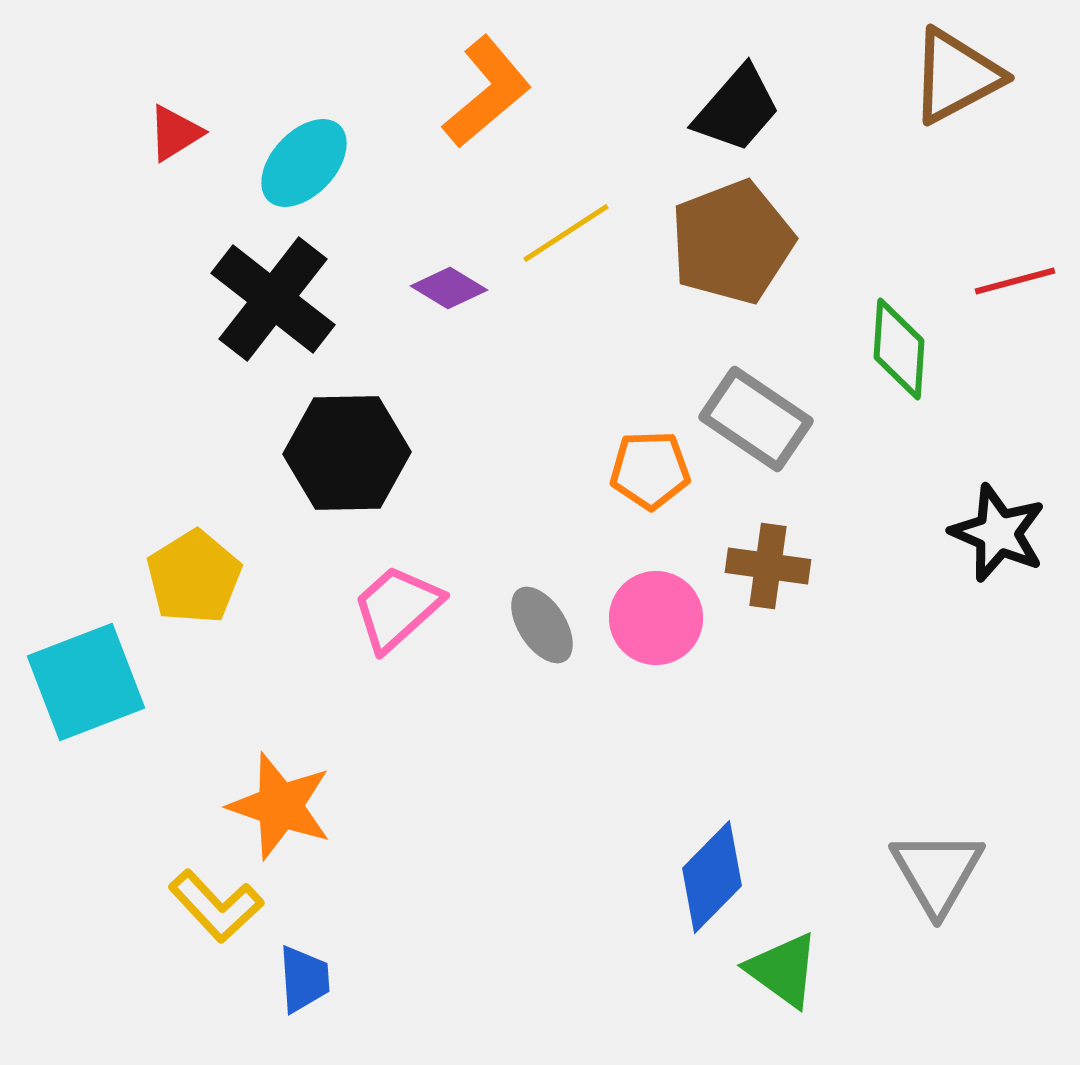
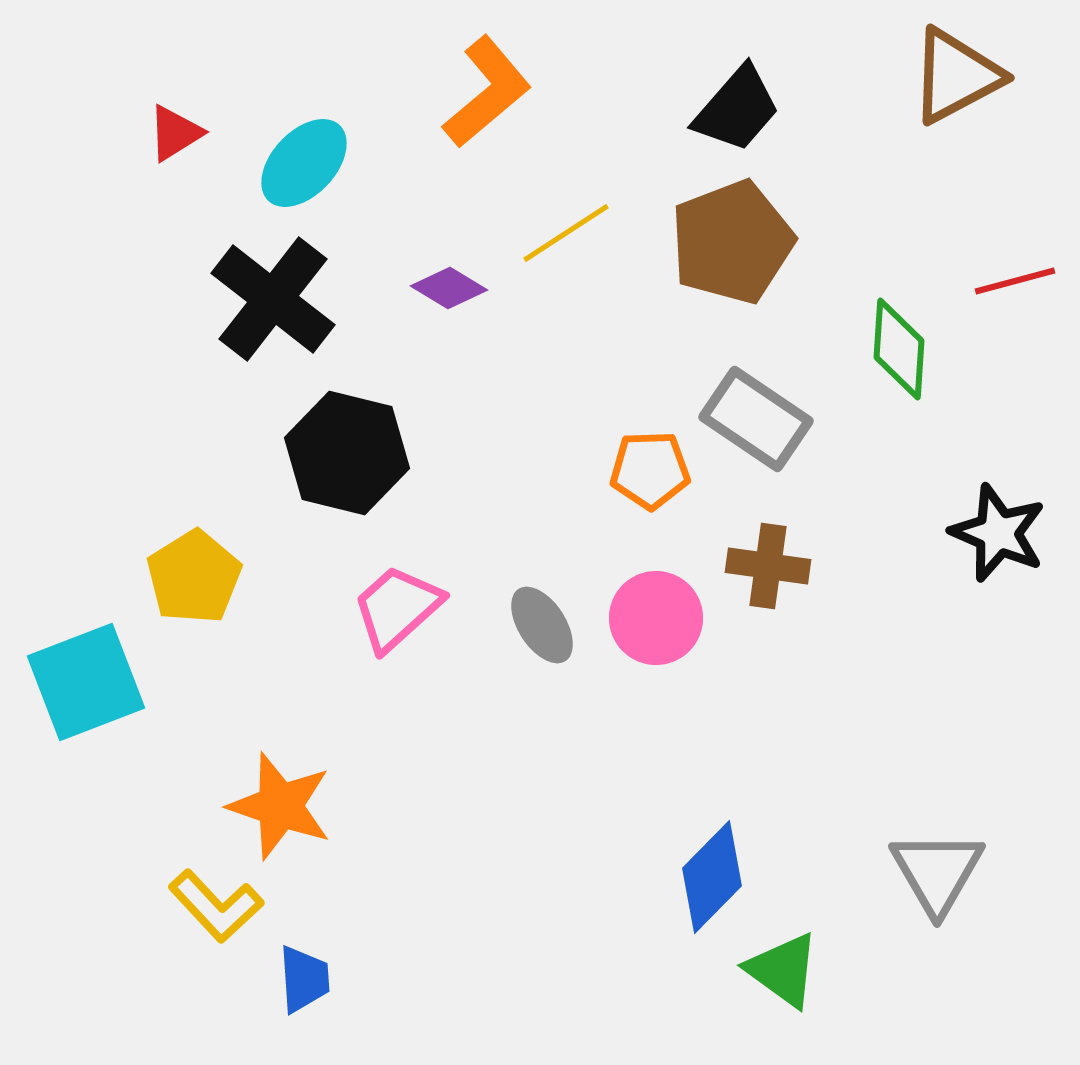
black hexagon: rotated 15 degrees clockwise
